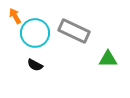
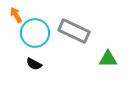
orange arrow: moved 1 px right, 1 px up
black semicircle: moved 1 px left, 1 px up
